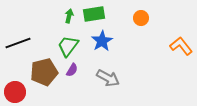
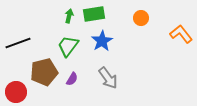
orange L-shape: moved 12 px up
purple semicircle: moved 9 px down
gray arrow: rotated 25 degrees clockwise
red circle: moved 1 px right
